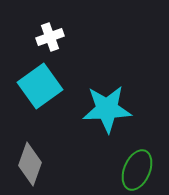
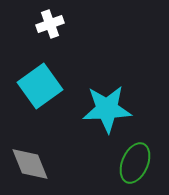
white cross: moved 13 px up
gray diamond: rotated 42 degrees counterclockwise
green ellipse: moved 2 px left, 7 px up
